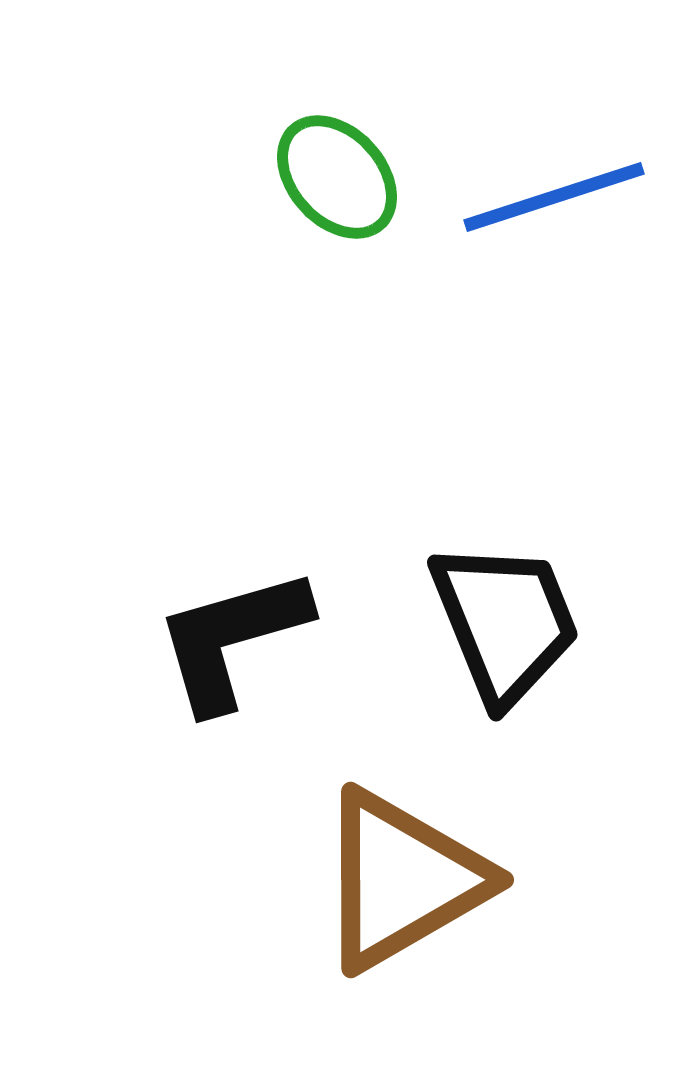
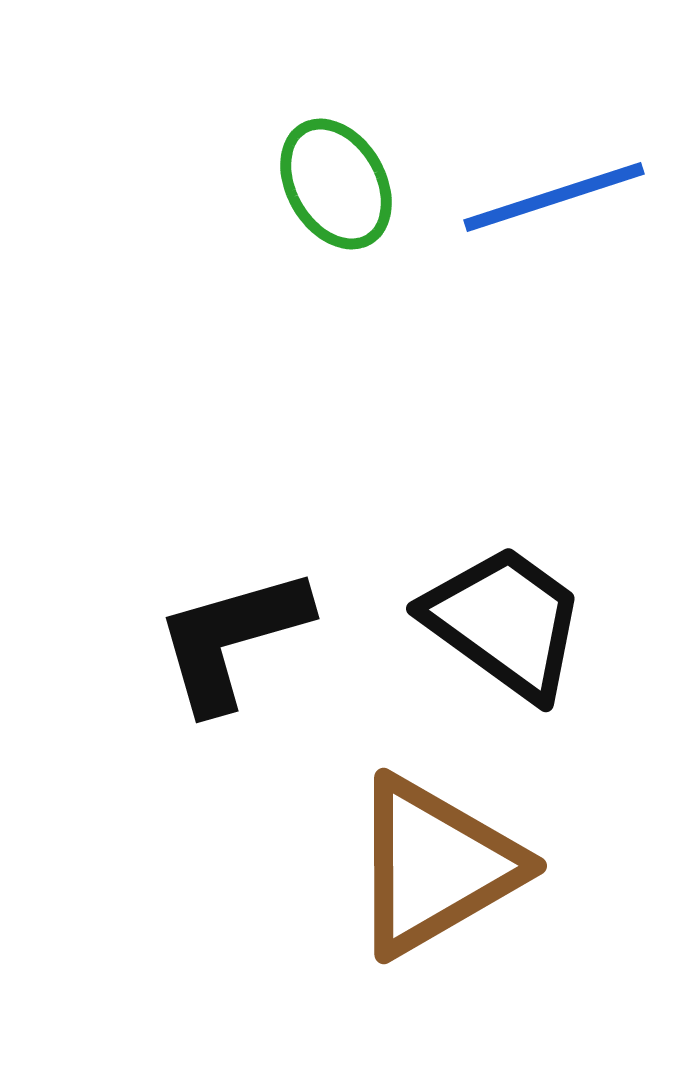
green ellipse: moved 1 px left, 7 px down; rotated 12 degrees clockwise
black trapezoid: rotated 32 degrees counterclockwise
brown triangle: moved 33 px right, 14 px up
